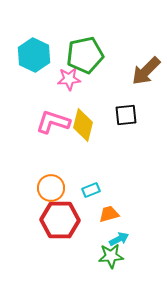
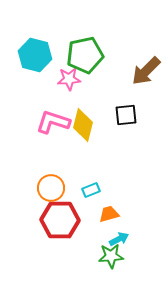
cyan hexagon: moved 1 px right; rotated 12 degrees counterclockwise
